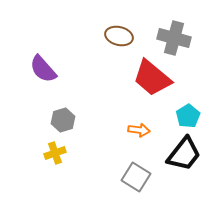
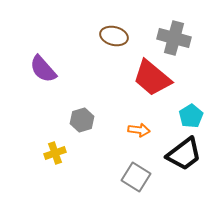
brown ellipse: moved 5 px left
cyan pentagon: moved 3 px right
gray hexagon: moved 19 px right
black trapezoid: rotated 15 degrees clockwise
